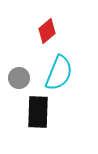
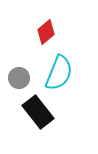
red diamond: moved 1 px left, 1 px down
black rectangle: rotated 40 degrees counterclockwise
